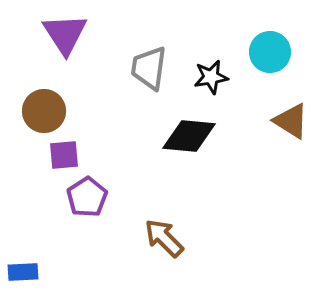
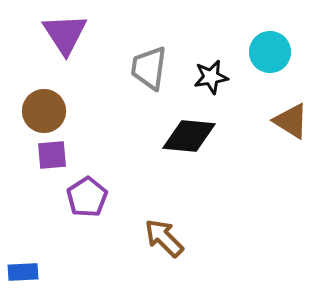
purple square: moved 12 px left
